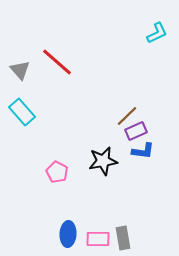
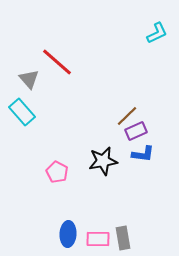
gray triangle: moved 9 px right, 9 px down
blue L-shape: moved 3 px down
